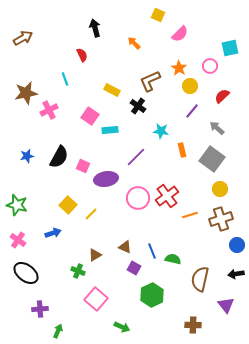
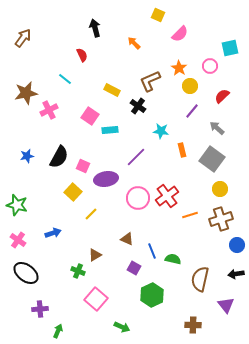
brown arrow at (23, 38): rotated 24 degrees counterclockwise
cyan line at (65, 79): rotated 32 degrees counterclockwise
yellow square at (68, 205): moved 5 px right, 13 px up
brown triangle at (125, 247): moved 2 px right, 8 px up
